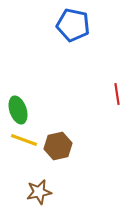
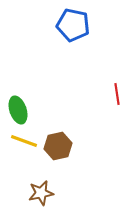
yellow line: moved 1 px down
brown star: moved 2 px right, 1 px down
